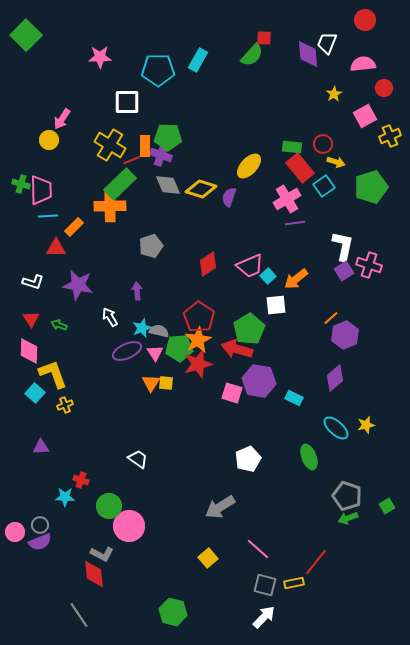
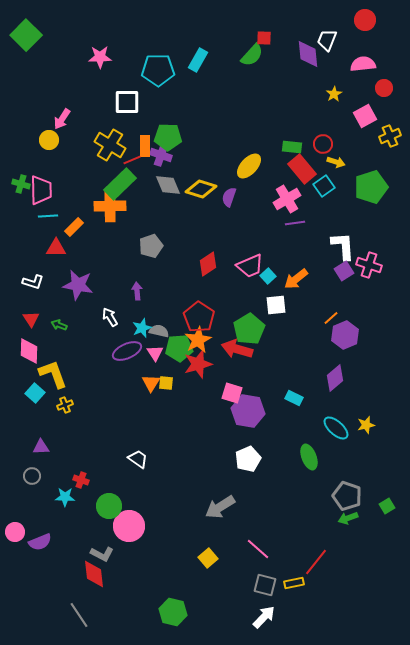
white trapezoid at (327, 43): moved 3 px up
red rectangle at (300, 168): moved 2 px right, 1 px down
white L-shape at (343, 246): rotated 16 degrees counterclockwise
purple hexagon at (259, 381): moved 11 px left, 30 px down
gray circle at (40, 525): moved 8 px left, 49 px up
